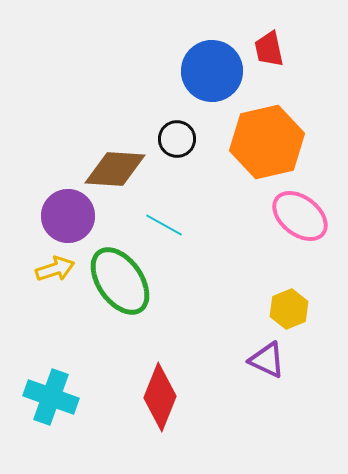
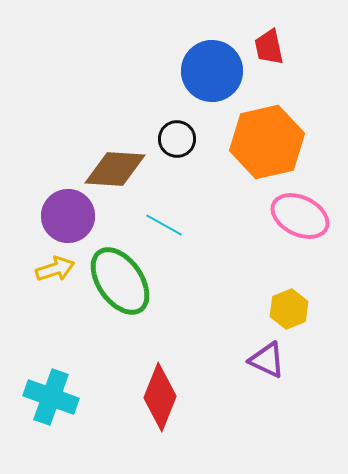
red trapezoid: moved 2 px up
pink ellipse: rotated 12 degrees counterclockwise
